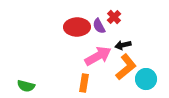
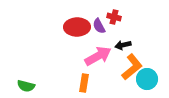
red cross: rotated 32 degrees counterclockwise
orange L-shape: moved 6 px right
cyan circle: moved 1 px right
